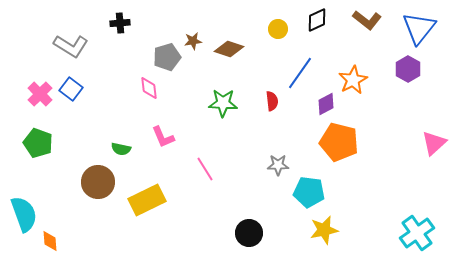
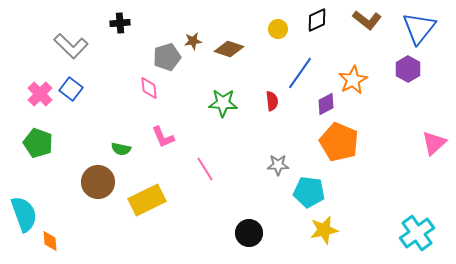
gray L-shape: rotated 12 degrees clockwise
orange pentagon: rotated 9 degrees clockwise
